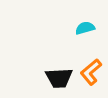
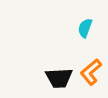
cyan semicircle: rotated 54 degrees counterclockwise
